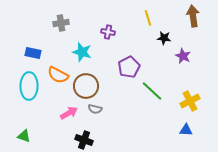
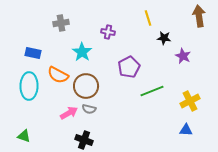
brown arrow: moved 6 px right
cyan star: rotated 18 degrees clockwise
green line: rotated 65 degrees counterclockwise
gray semicircle: moved 6 px left
